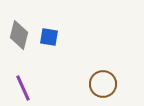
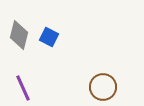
blue square: rotated 18 degrees clockwise
brown circle: moved 3 px down
